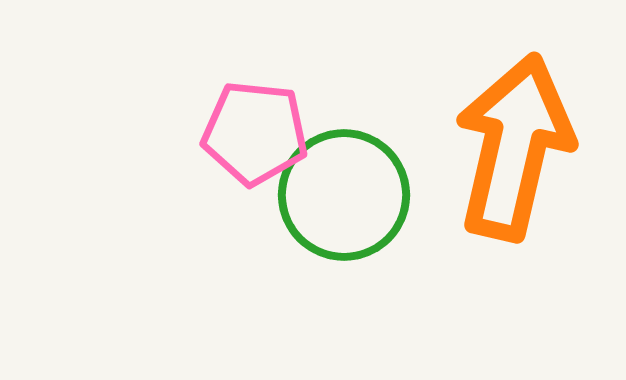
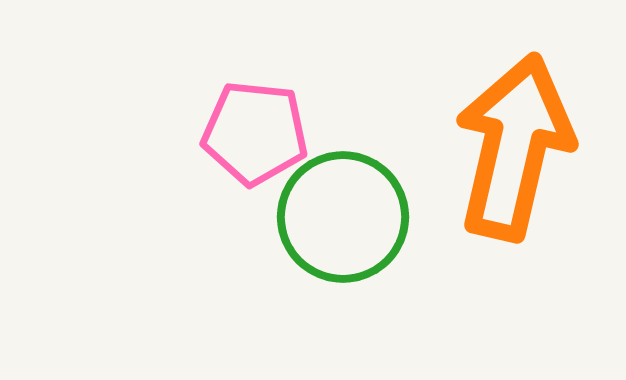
green circle: moved 1 px left, 22 px down
